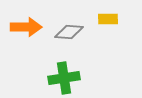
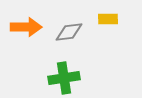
gray diamond: rotated 12 degrees counterclockwise
